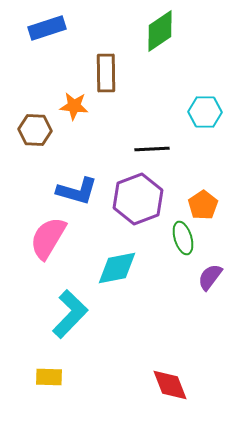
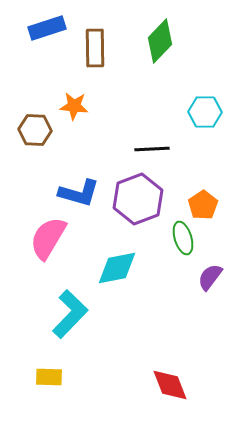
green diamond: moved 10 px down; rotated 12 degrees counterclockwise
brown rectangle: moved 11 px left, 25 px up
blue L-shape: moved 2 px right, 2 px down
